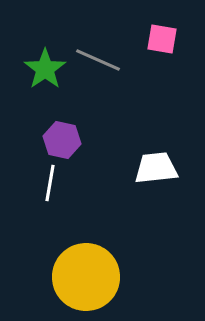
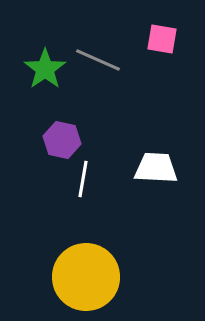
white trapezoid: rotated 9 degrees clockwise
white line: moved 33 px right, 4 px up
